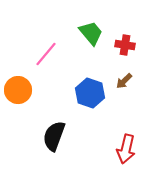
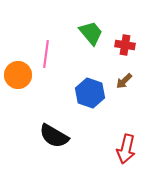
pink line: rotated 32 degrees counterclockwise
orange circle: moved 15 px up
black semicircle: rotated 80 degrees counterclockwise
